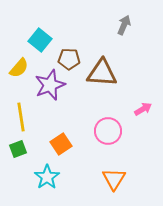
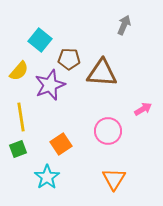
yellow semicircle: moved 3 px down
